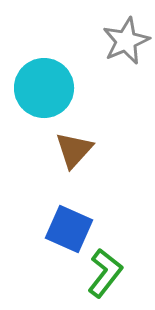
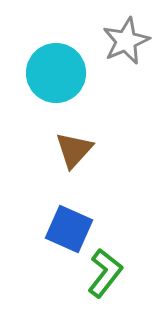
cyan circle: moved 12 px right, 15 px up
